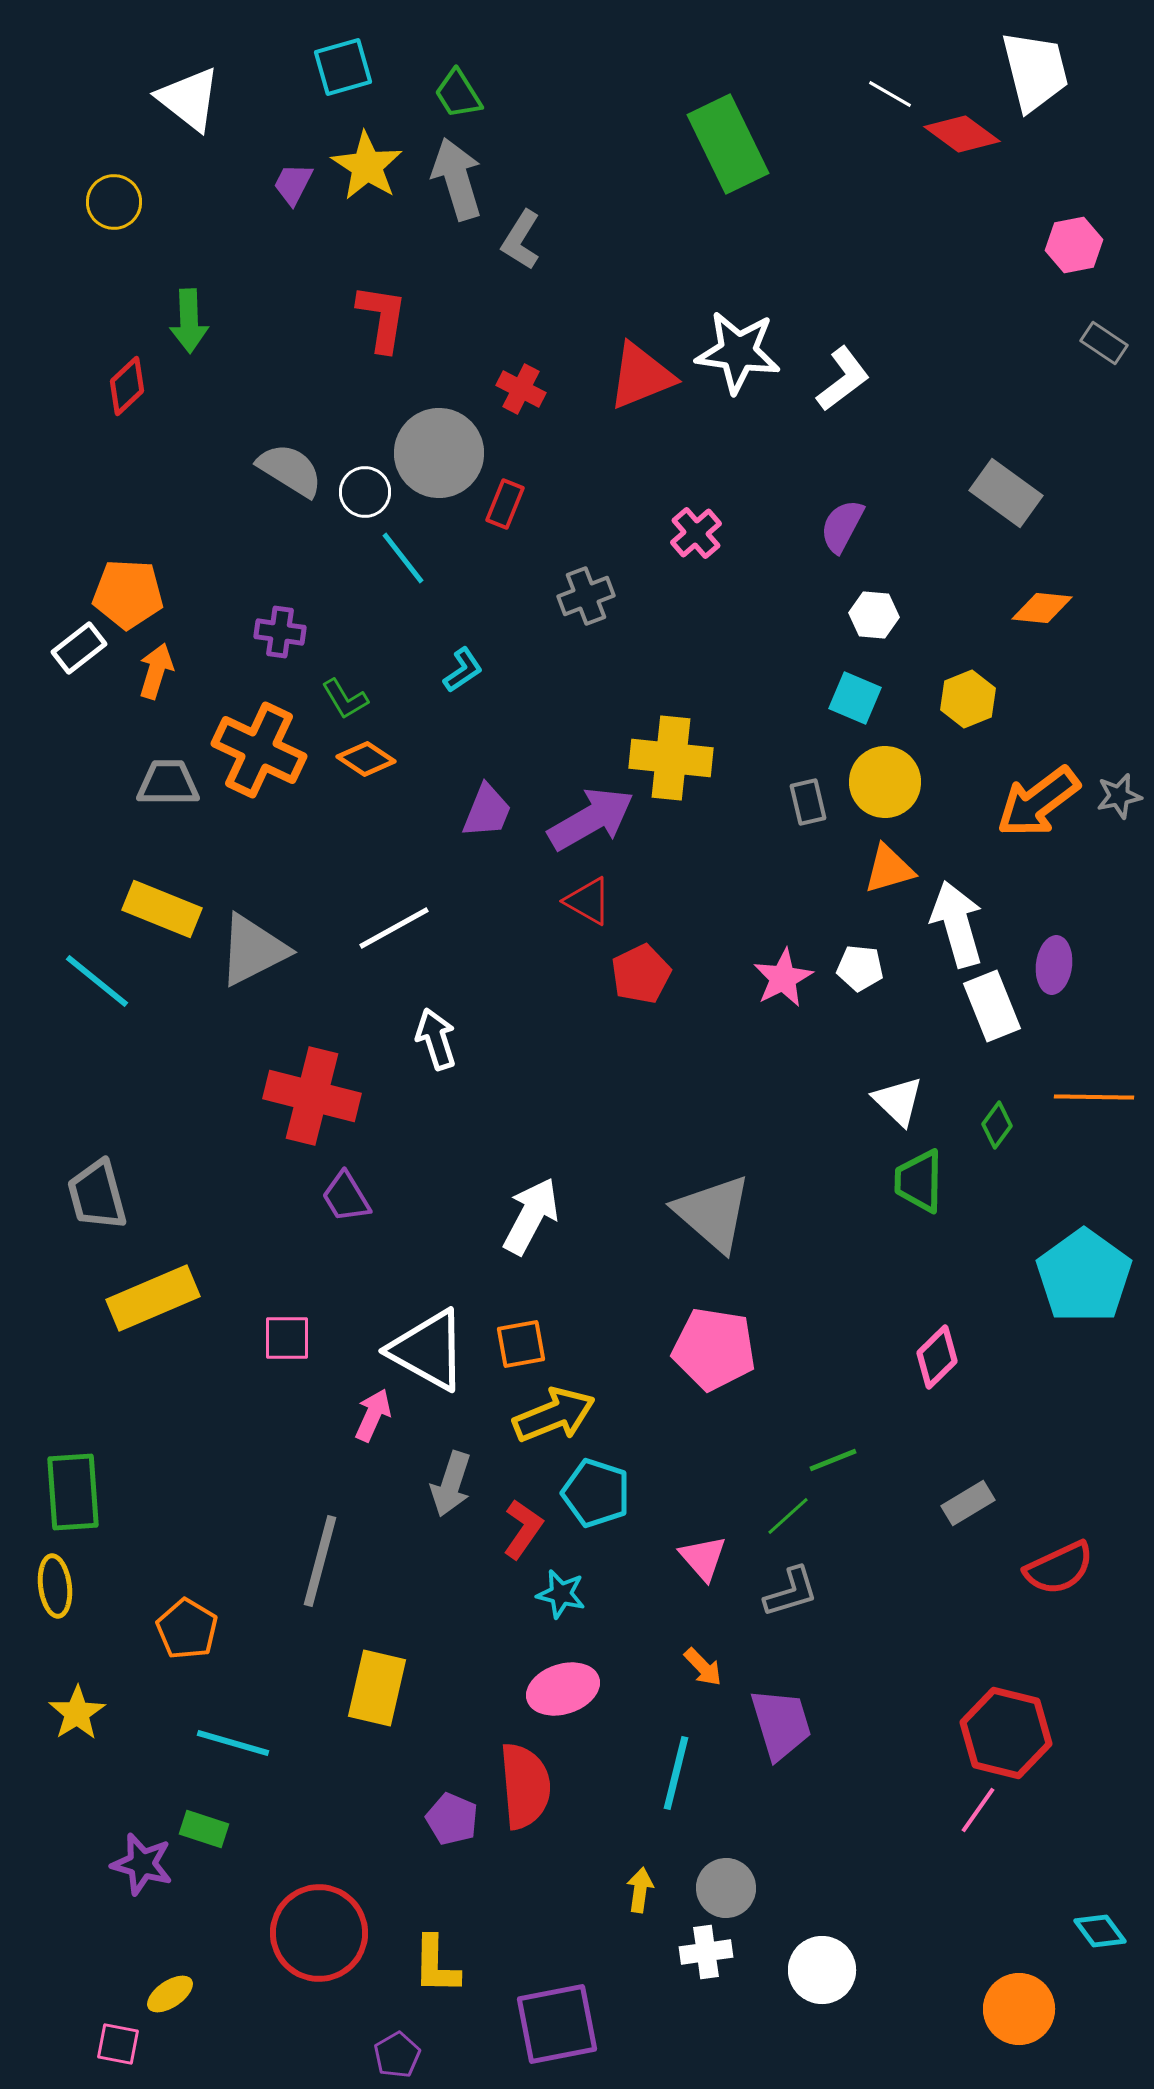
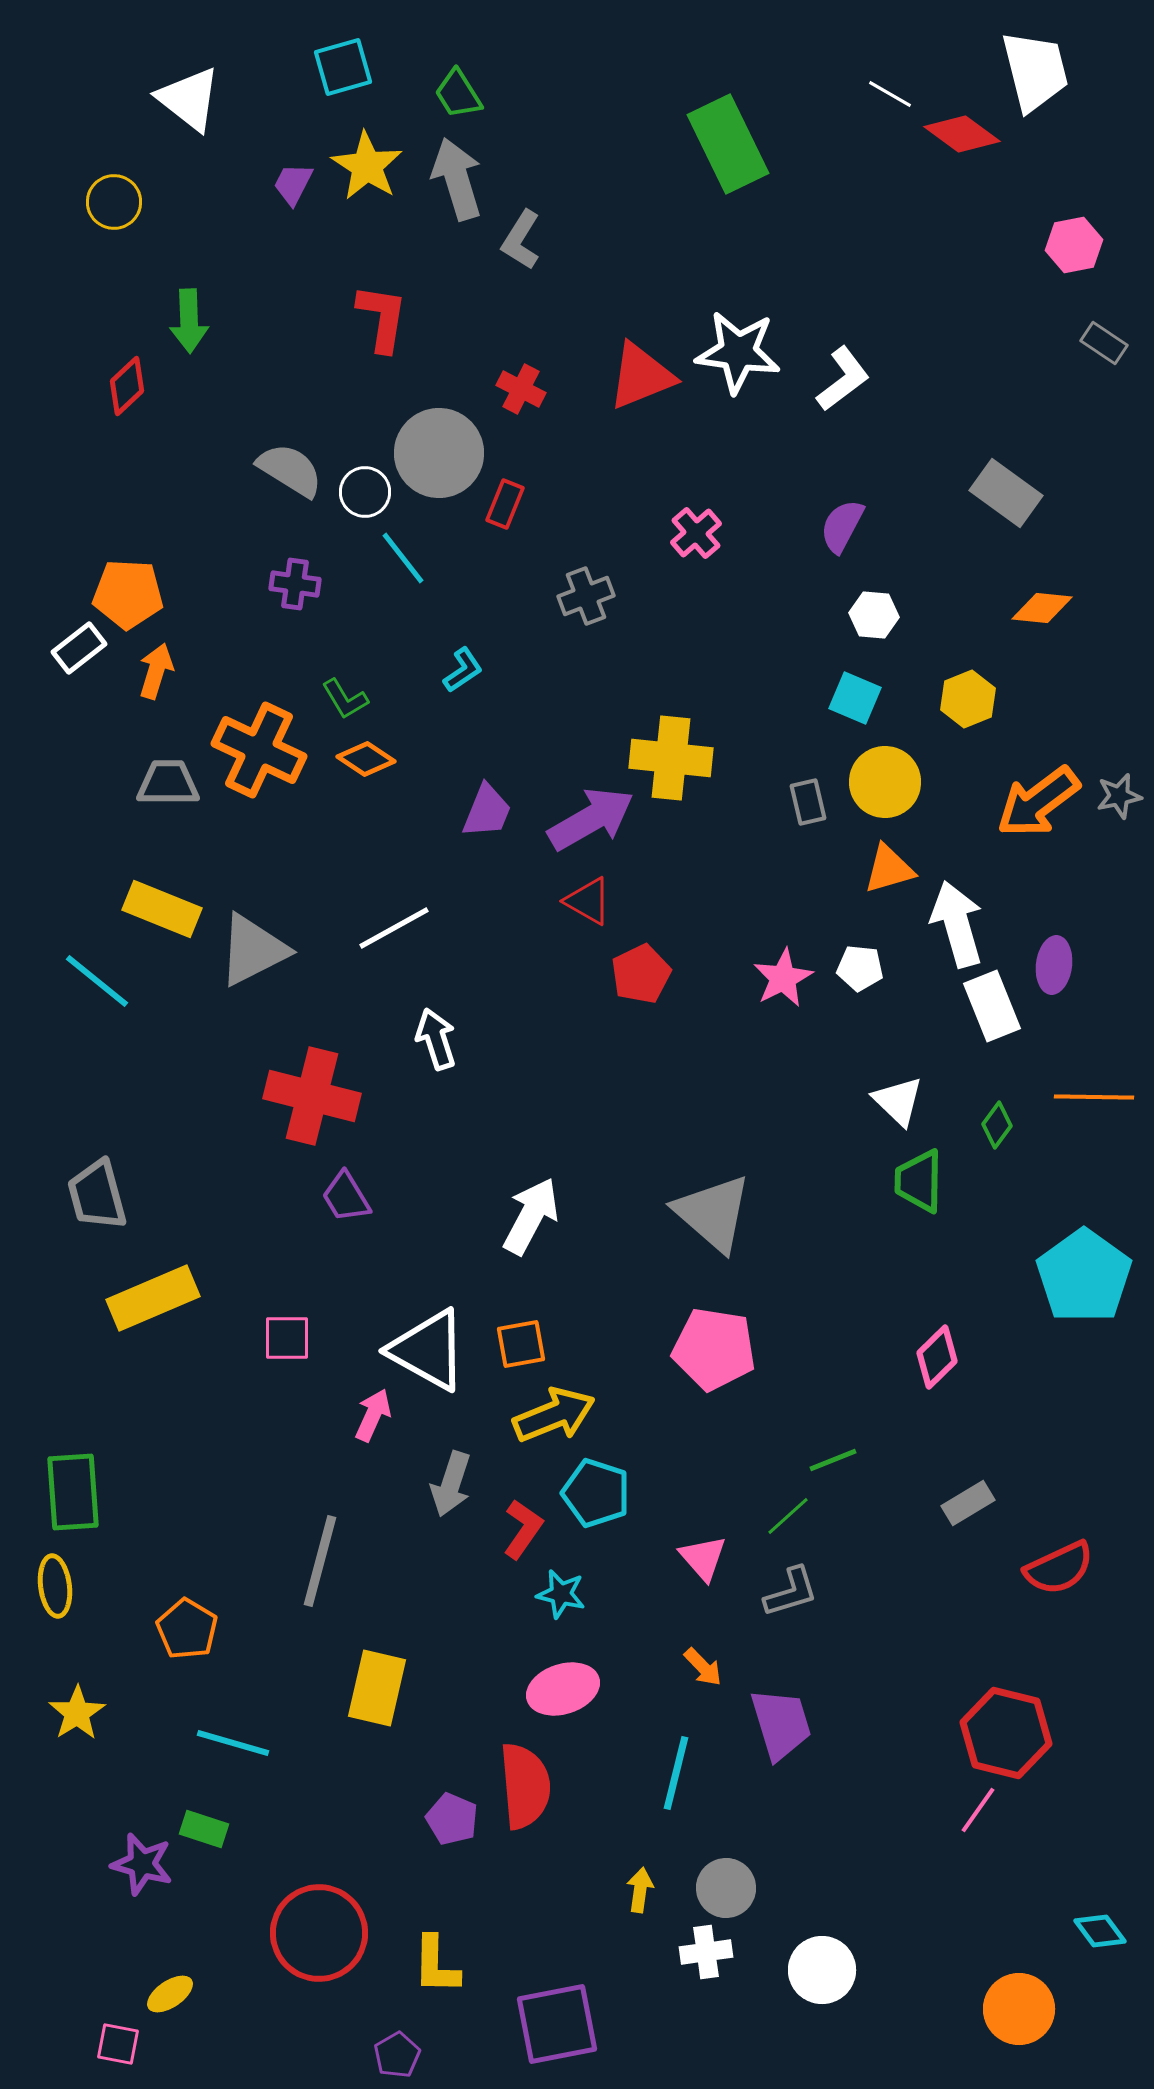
purple cross at (280, 632): moved 15 px right, 48 px up
